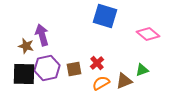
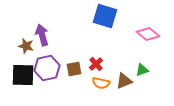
red cross: moved 1 px left, 1 px down
black square: moved 1 px left, 1 px down
orange semicircle: rotated 138 degrees counterclockwise
